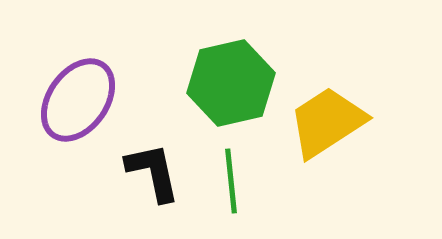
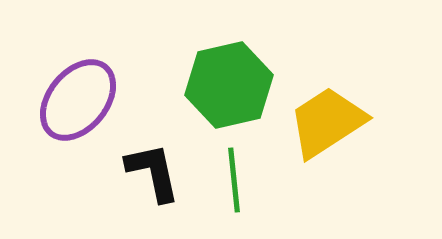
green hexagon: moved 2 px left, 2 px down
purple ellipse: rotated 4 degrees clockwise
green line: moved 3 px right, 1 px up
